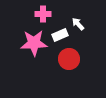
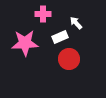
white arrow: moved 2 px left, 1 px up
white rectangle: moved 2 px down
pink star: moved 9 px left
